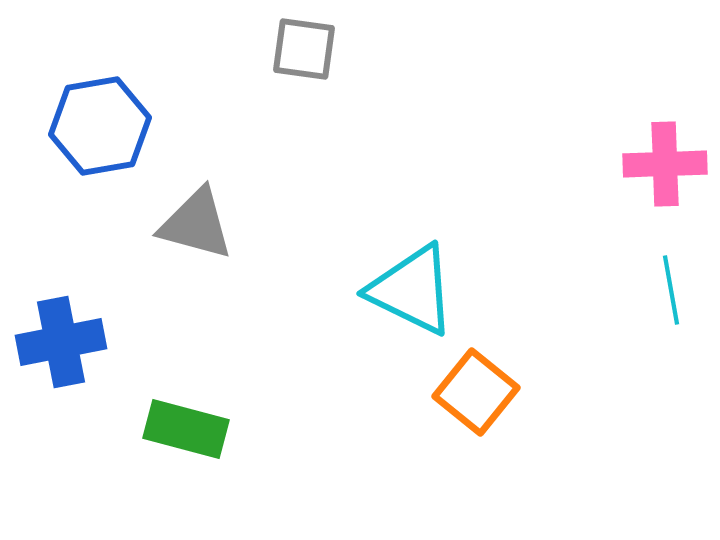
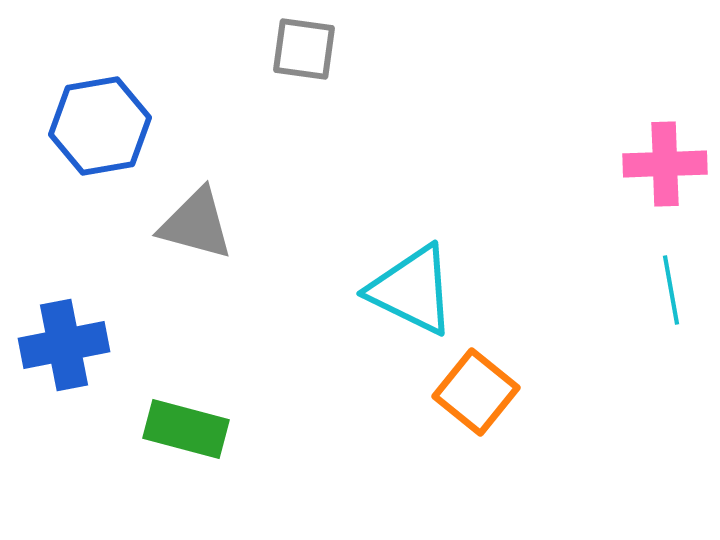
blue cross: moved 3 px right, 3 px down
